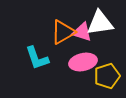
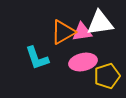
pink triangle: rotated 25 degrees counterclockwise
